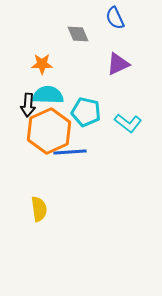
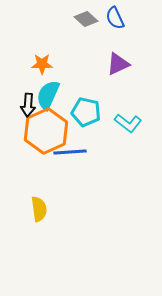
gray diamond: moved 8 px right, 15 px up; rotated 25 degrees counterclockwise
cyan semicircle: rotated 68 degrees counterclockwise
orange hexagon: moved 3 px left
